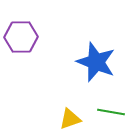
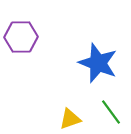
blue star: moved 2 px right, 1 px down
green line: rotated 44 degrees clockwise
